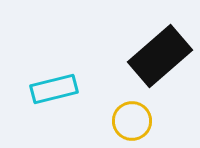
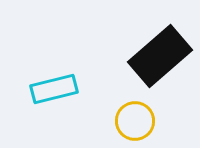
yellow circle: moved 3 px right
